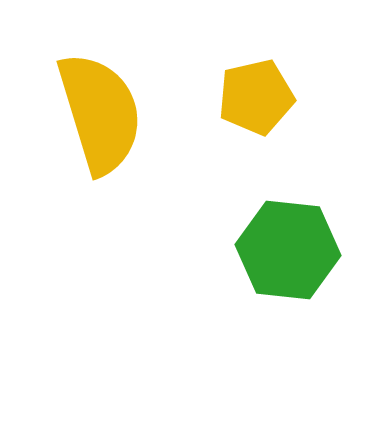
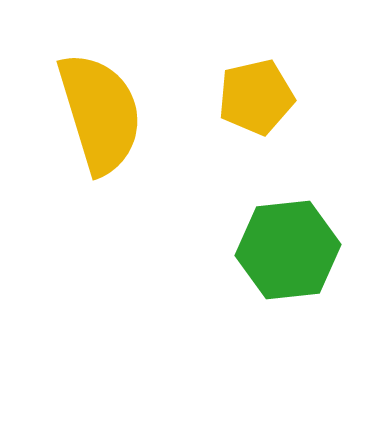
green hexagon: rotated 12 degrees counterclockwise
